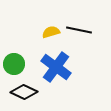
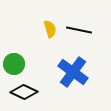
yellow semicircle: moved 1 px left, 3 px up; rotated 90 degrees clockwise
blue cross: moved 17 px right, 5 px down
